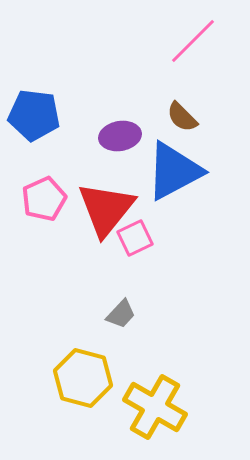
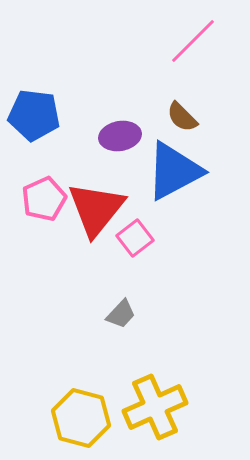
red triangle: moved 10 px left
pink square: rotated 12 degrees counterclockwise
yellow hexagon: moved 2 px left, 40 px down
yellow cross: rotated 36 degrees clockwise
